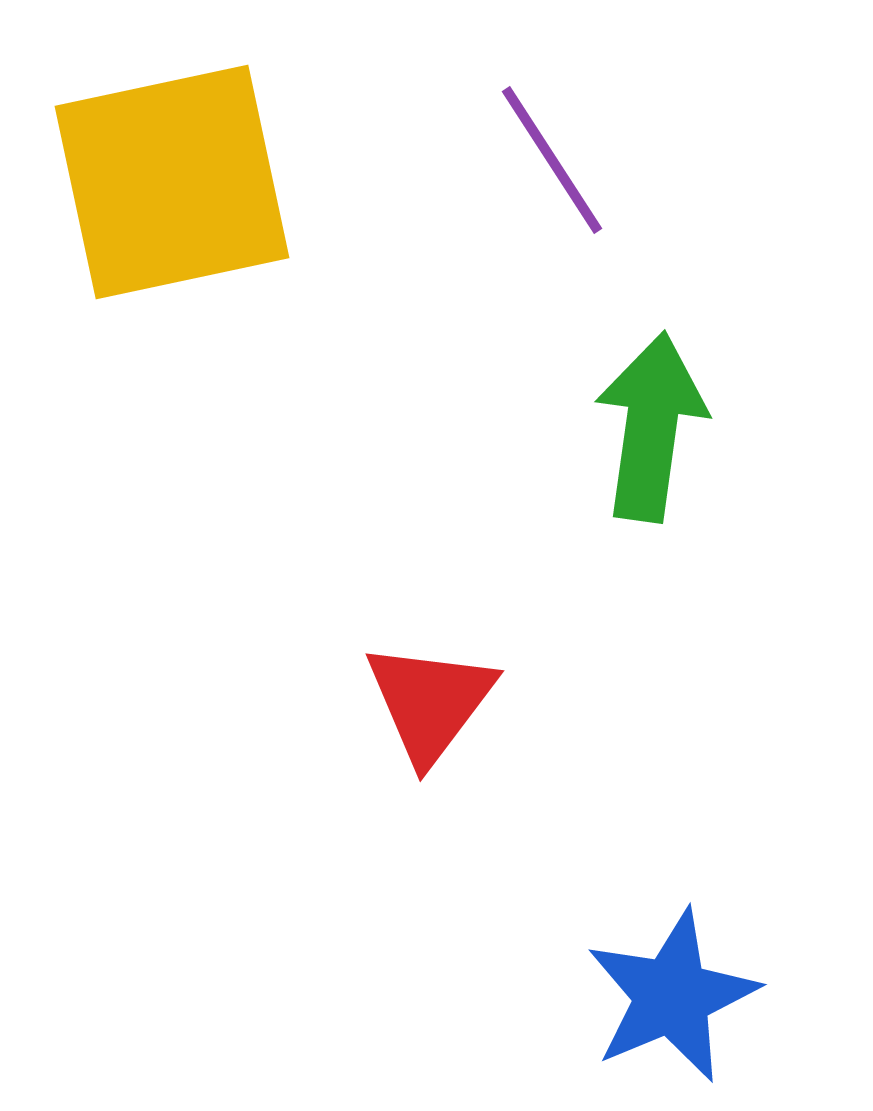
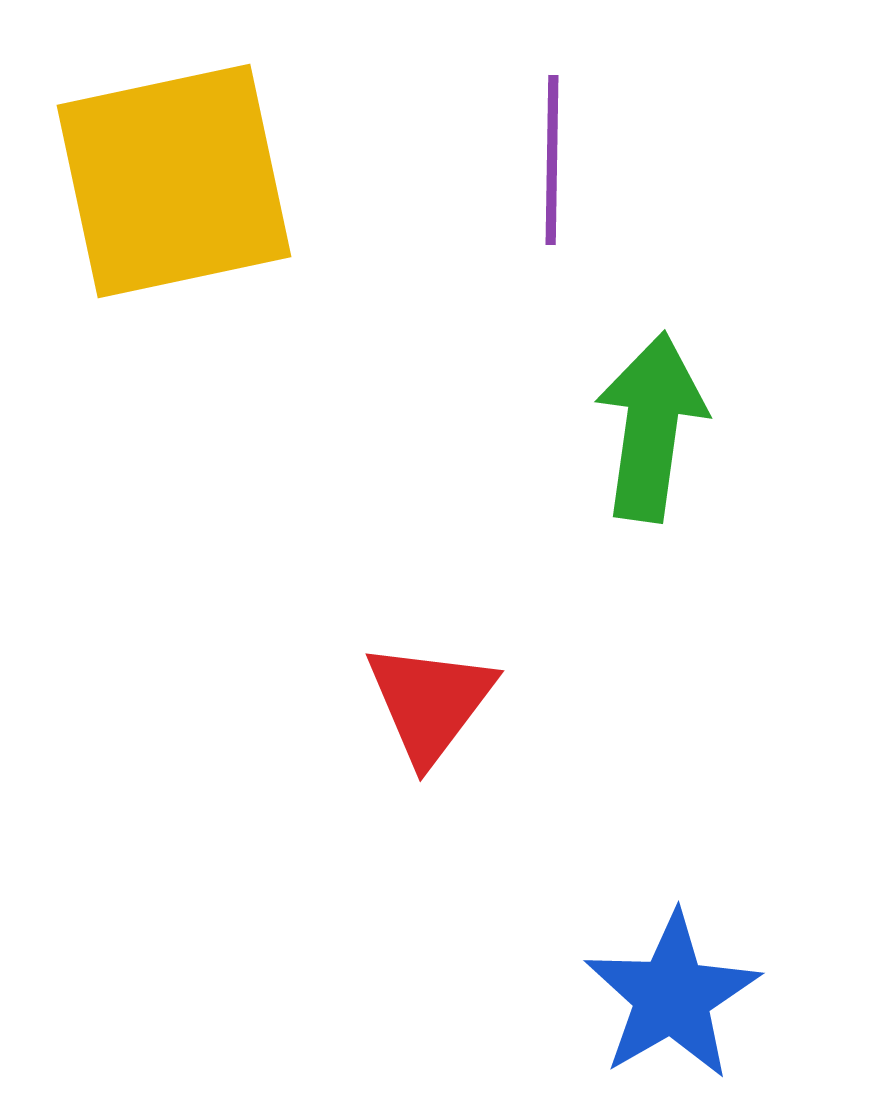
purple line: rotated 34 degrees clockwise
yellow square: moved 2 px right, 1 px up
blue star: rotated 7 degrees counterclockwise
